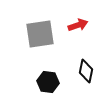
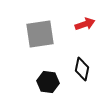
red arrow: moved 7 px right, 1 px up
black diamond: moved 4 px left, 2 px up
